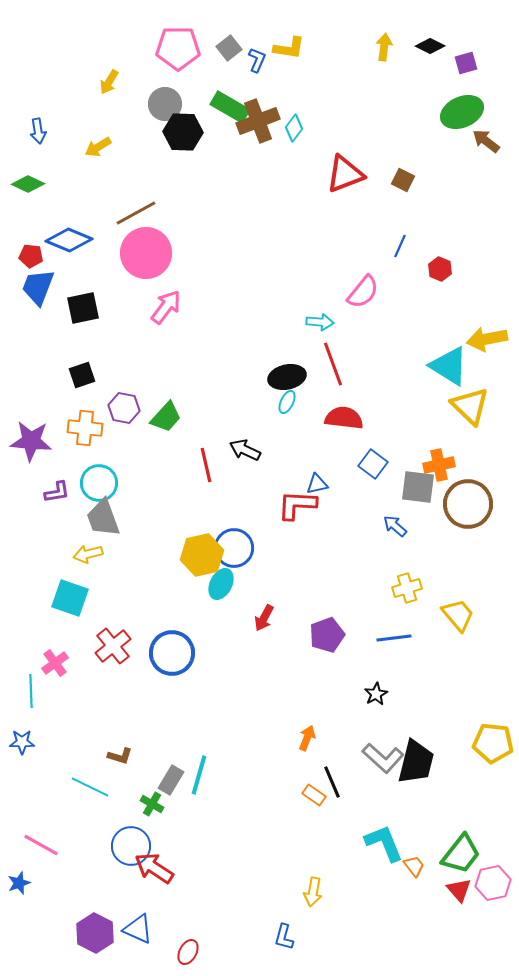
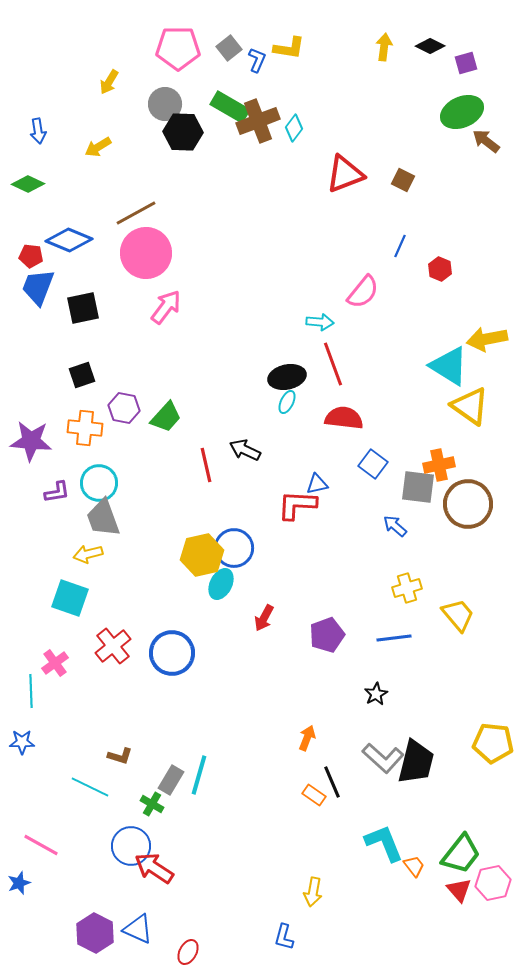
yellow triangle at (470, 406): rotated 9 degrees counterclockwise
